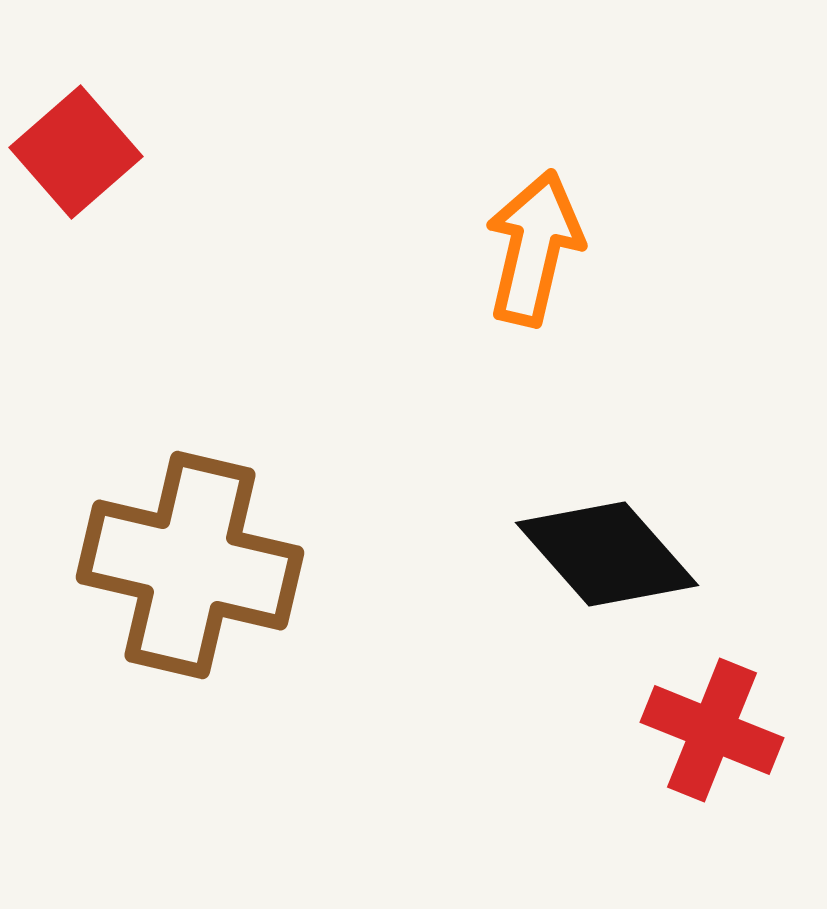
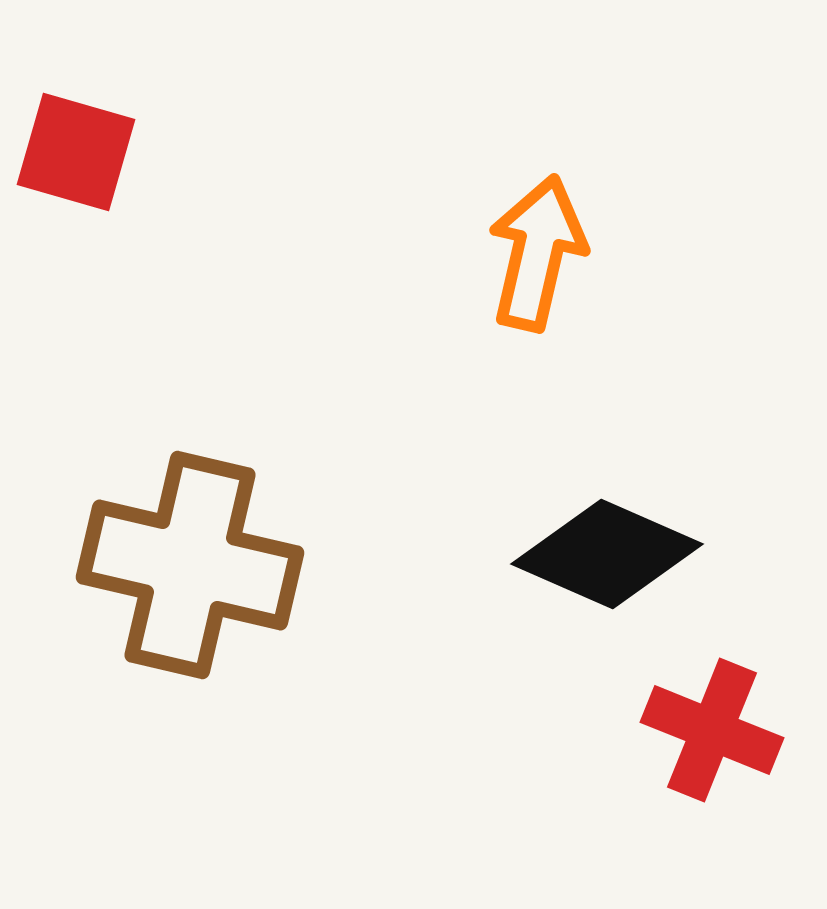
red square: rotated 33 degrees counterclockwise
orange arrow: moved 3 px right, 5 px down
black diamond: rotated 25 degrees counterclockwise
